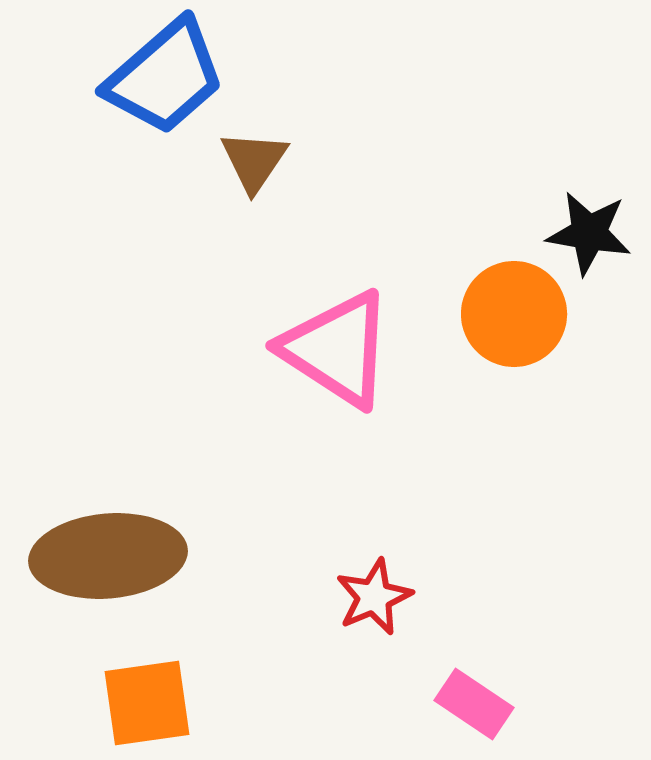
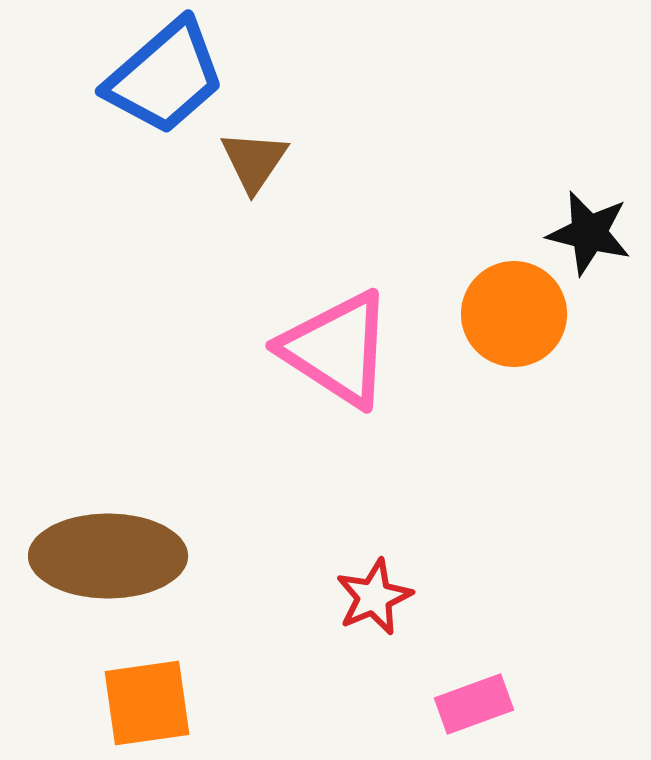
black star: rotated 4 degrees clockwise
brown ellipse: rotated 5 degrees clockwise
pink rectangle: rotated 54 degrees counterclockwise
